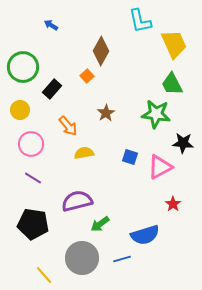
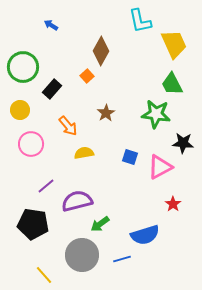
purple line: moved 13 px right, 8 px down; rotated 72 degrees counterclockwise
gray circle: moved 3 px up
